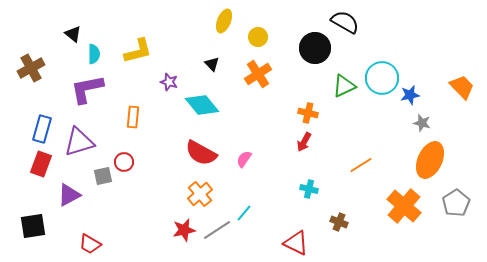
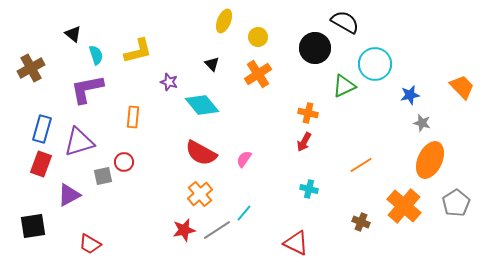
cyan semicircle at (94, 54): moved 2 px right, 1 px down; rotated 18 degrees counterclockwise
cyan circle at (382, 78): moved 7 px left, 14 px up
brown cross at (339, 222): moved 22 px right
